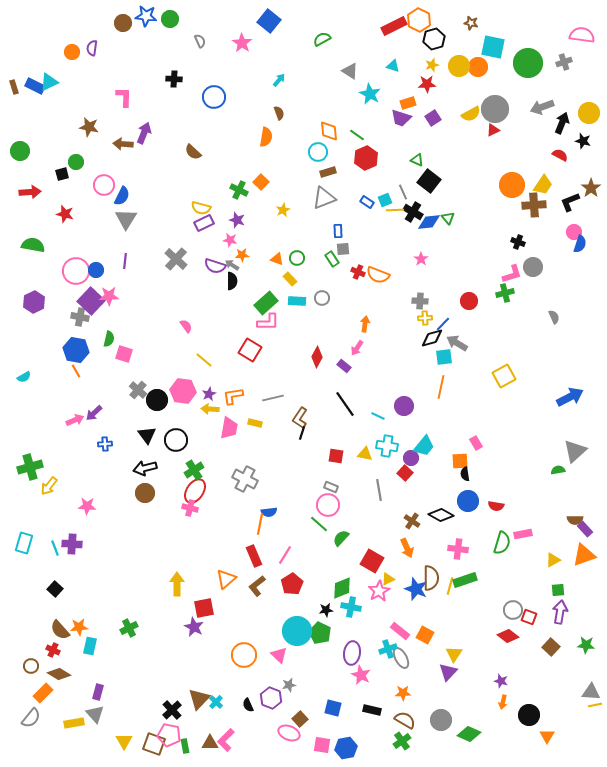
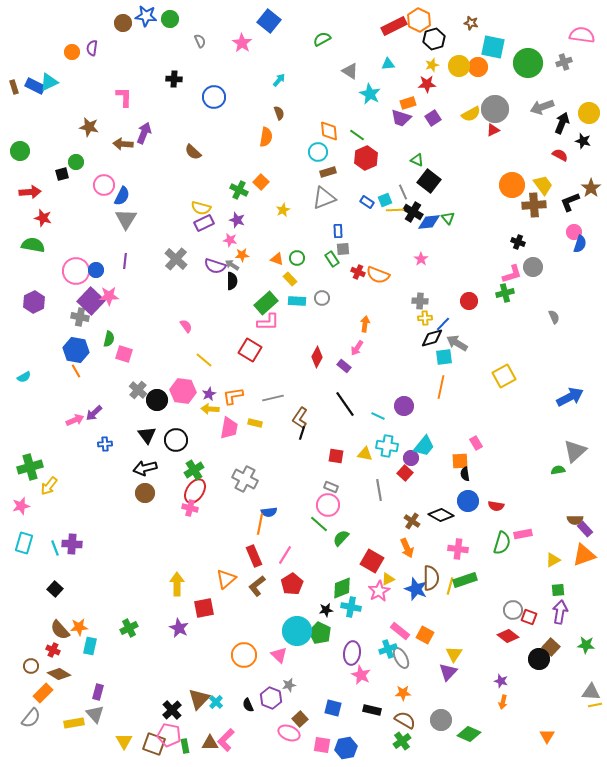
cyan triangle at (393, 66): moved 5 px left, 2 px up; rotated 24 degrees counterclockwise
yellow trapezoid at (543, 185): rotated 70 degrees counterclockwise
red star at (65, 214): moved 22 px left, 4 px down
pink star at (87, 506): moved 66 px left; rotated 18 degrees counterclockwise
purple star at (194, 627): moved 15 px left, 1 px down
black circle at (529, 715): moved 10 px right, 56 px up
